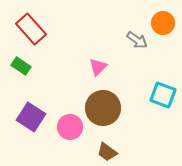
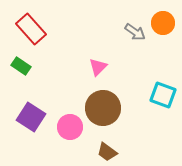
gray arrow: moved 2 px left, 8 px up
